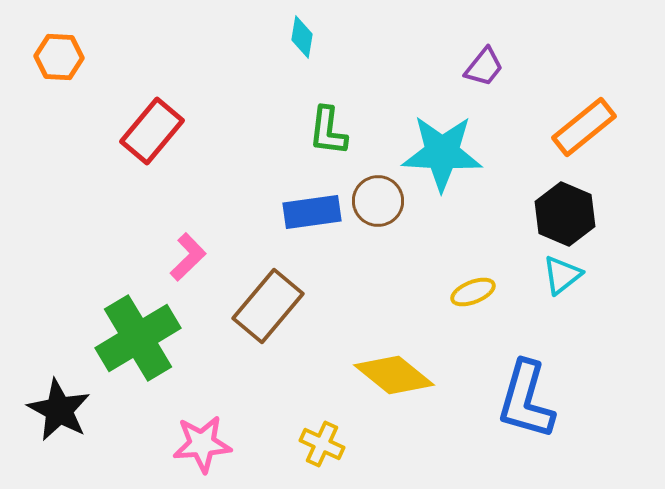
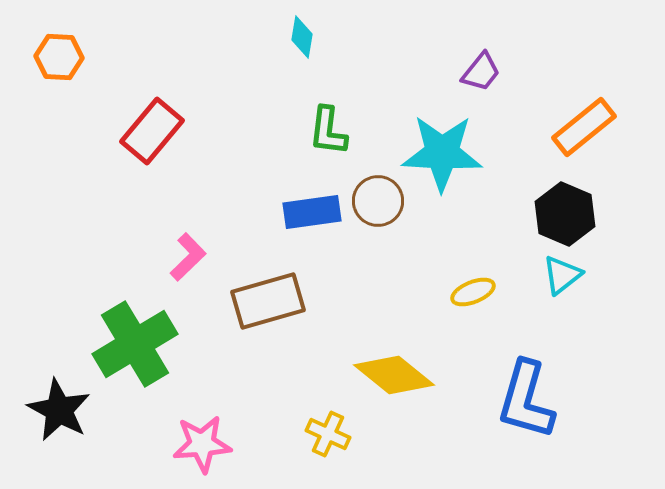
purple trapezoid: moved 3 px left, 5 px down
brown rectangle: moved 5 px up; rotated 34 degrees clockwise
green cross: moved 3 px left, 6 px down
yellow cross: moved 6 px right, 10 px up
